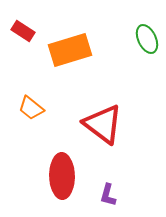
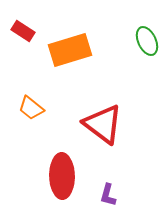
green ellipse: moved 2 px down
